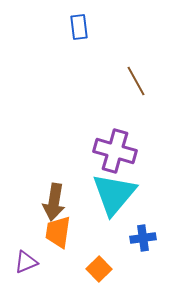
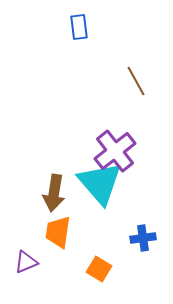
purple cross: rotated 36 degrees clockwise
cyan triangle: moved 14 px left, 11 px up; rotated 21 degrees counterclockwise
brown arrow: moved 9 px up
orange square: rotated 15 degrees counterclockwise
